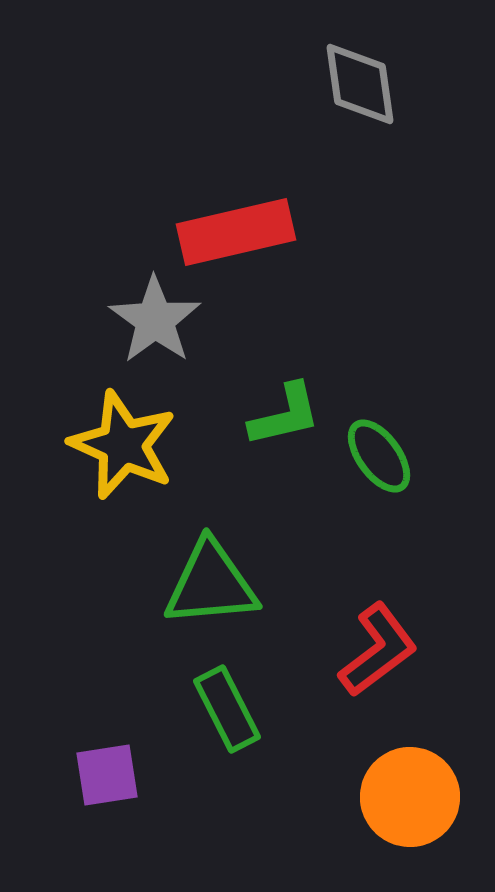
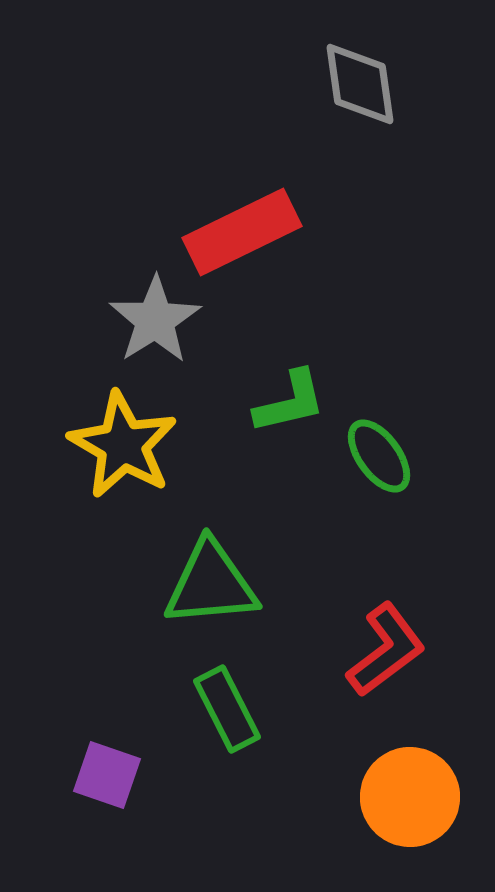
red rectangle: moved 6 px right; rotated 13 degrees counterclockwise
gray star: rotated 4 degrees clockwise
green L-shape: moved 5 px right, 13 px up
yellow star: rotated 6 degrees clockwise
red L-shape: moved 8 px right
purple square: rotated 28 degrees clockwise
